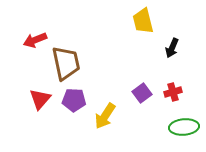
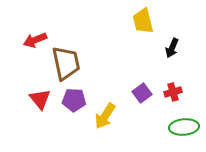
red triangle: rotated 20 degrees counterclockwise
